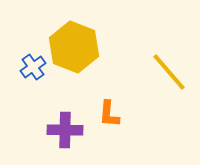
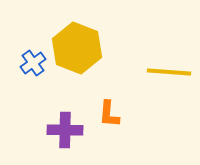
yellow hexagon: moved 3 px right, 1 px down
blue cross: moved 4 px up
yellow line: rotated 45 degrees counterclockwise
